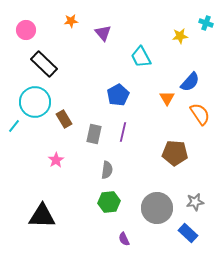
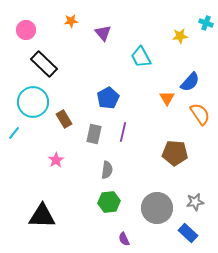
blue pentagon: moved 10 px left, 3 px down
cyan circle: moved 2 px left
cyan line: moved 7 px down
